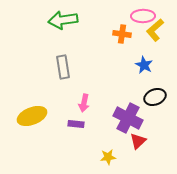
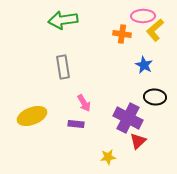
black ellipse: rotated 25 degrees clockwise
pink arrow: rotated 42 degrees counterclockwise
